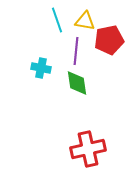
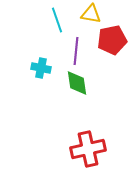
yellow triangle: moved 6 px right, 7 px up
red pentagon: moved 3 px right
